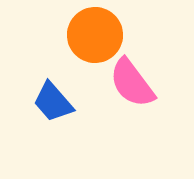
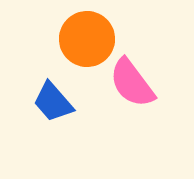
orange circle: moved 8 px left, 4 px down
